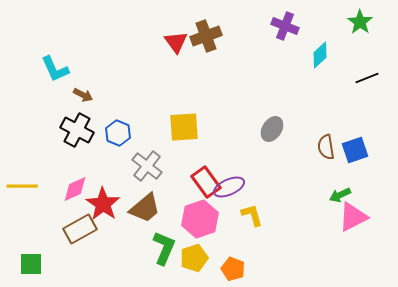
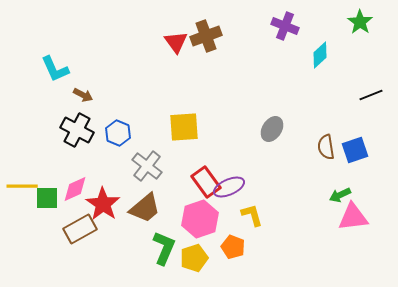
black line: moved 4 px right, 17 px down
pink triangle: rotated 20 degrees clockwise
green square: moved 16 px right, 66 px up
orange pentagon: moved 22 px up
